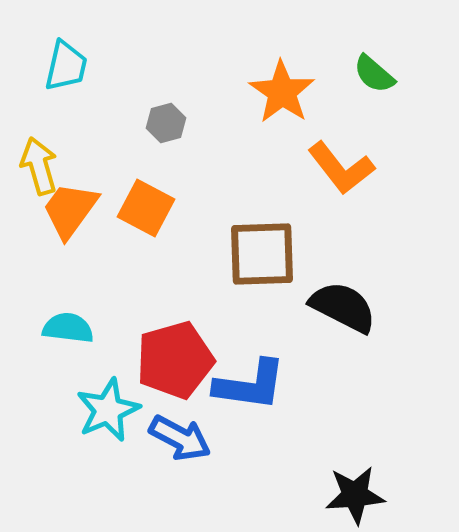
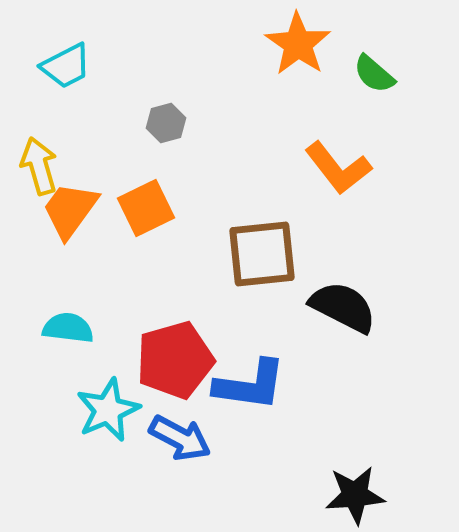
cyan trapezoid: rotated 50 degrees clockwise
orange star: moved 16 px right, 48 px up
orange L-shape: moved 3 px left
orange square: rotated 36 degrees clockwise
brown square: rotated 4 degrees counterclockwise
